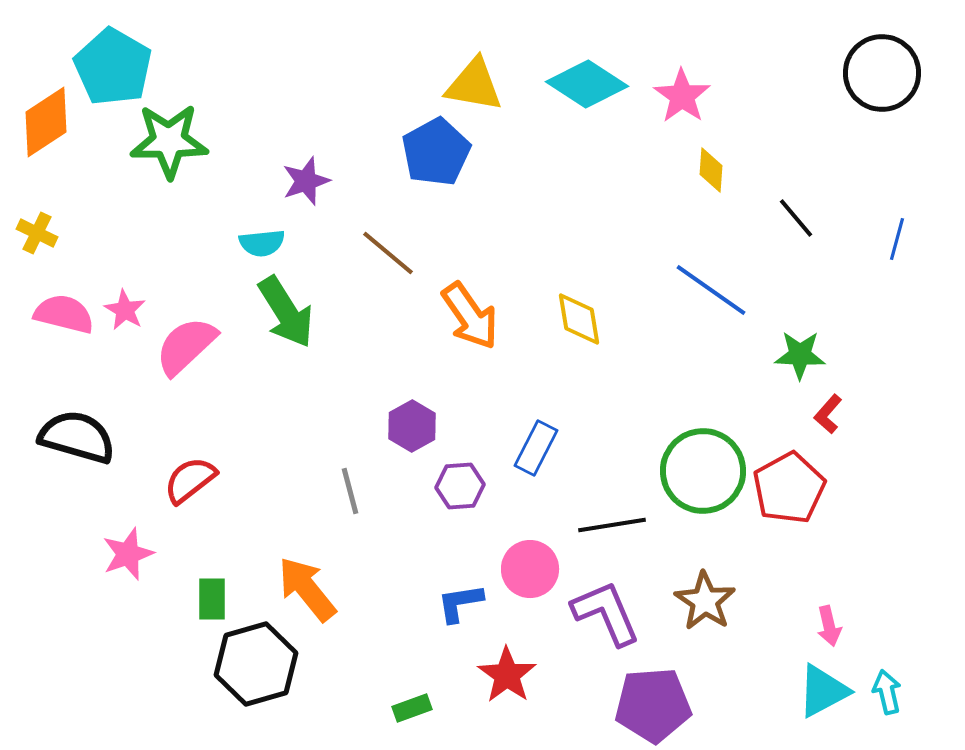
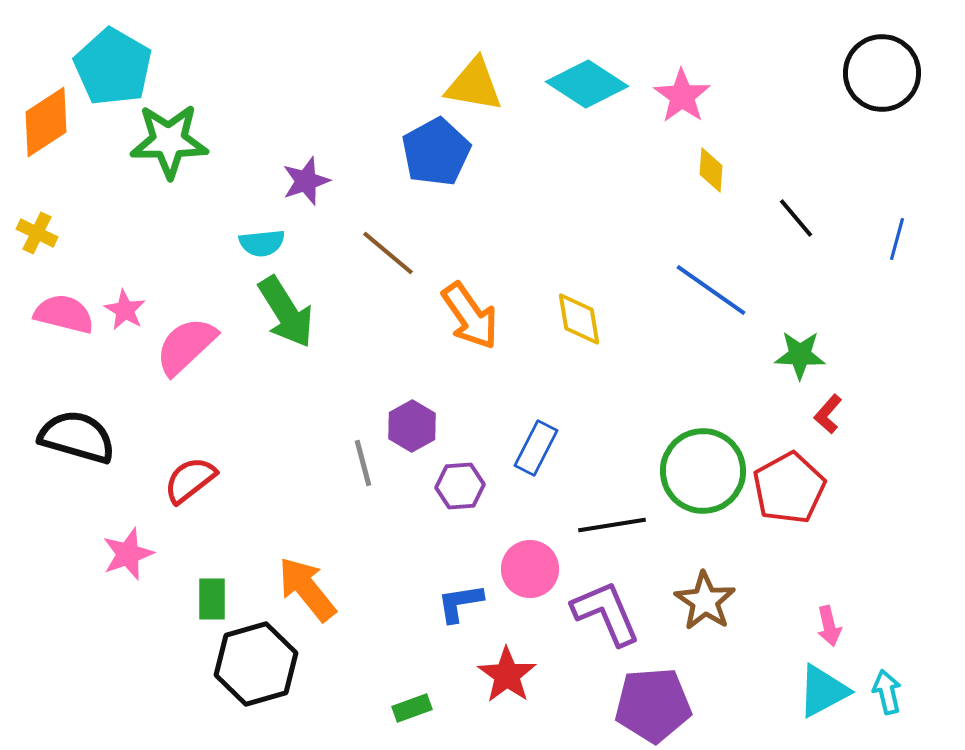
gray line at (350, 491): moved 13 px right, 28 px up
